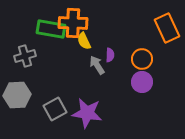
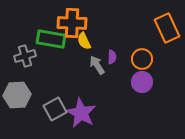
orange cross: moved 1 px left
green rectangle: moved 10 px down
purple semicircle: moved 2 px right, 2 px down
purple star: moved 6 px left; rotated 20 degrees clockwise
